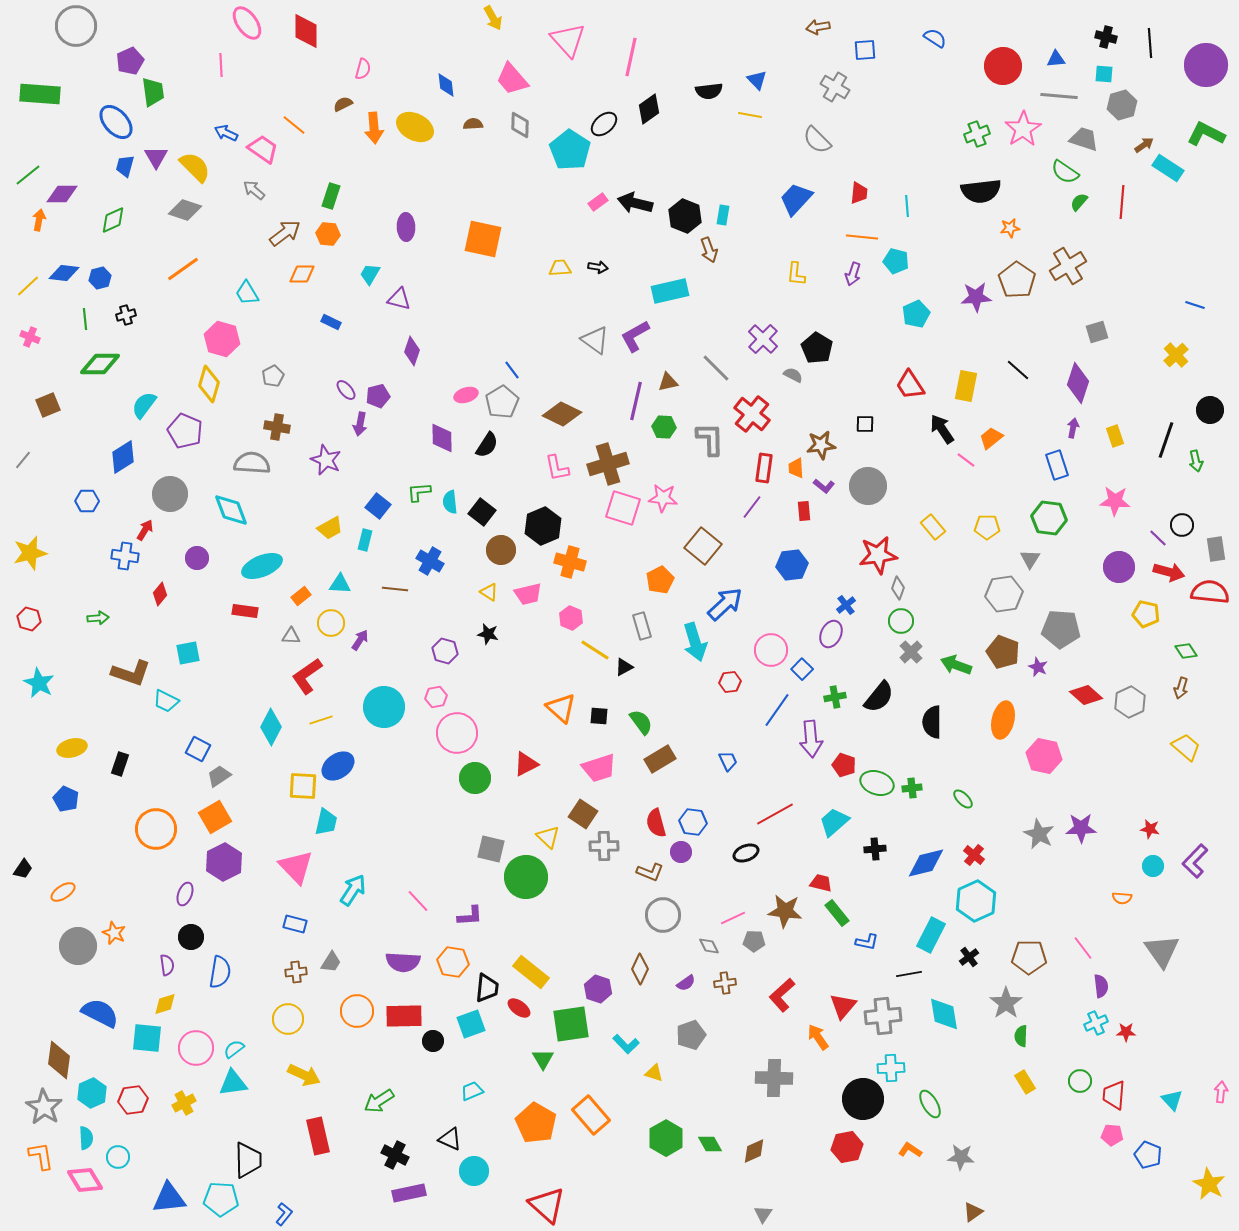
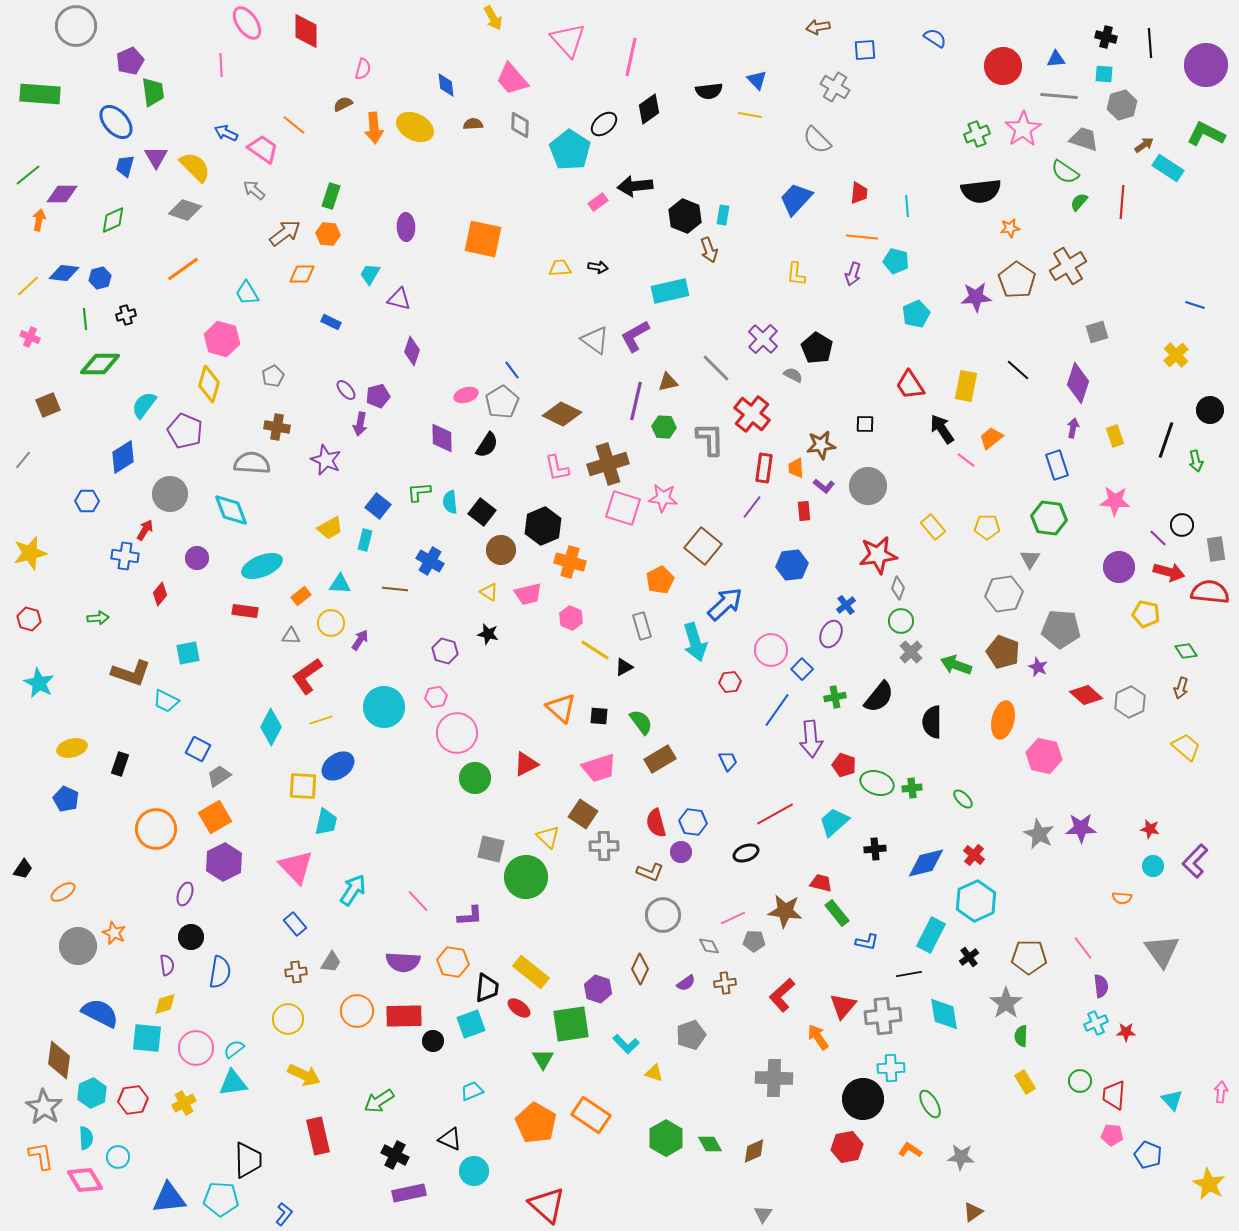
black arrow at (635, 203): moved 17 px up; rotated 20 degrees counterclockwise
blue rectangle at (295, 924): rotated 35 degrees clockwise
orange rectangle at (591, 1115): rotated 15 degrees counterclockwise
